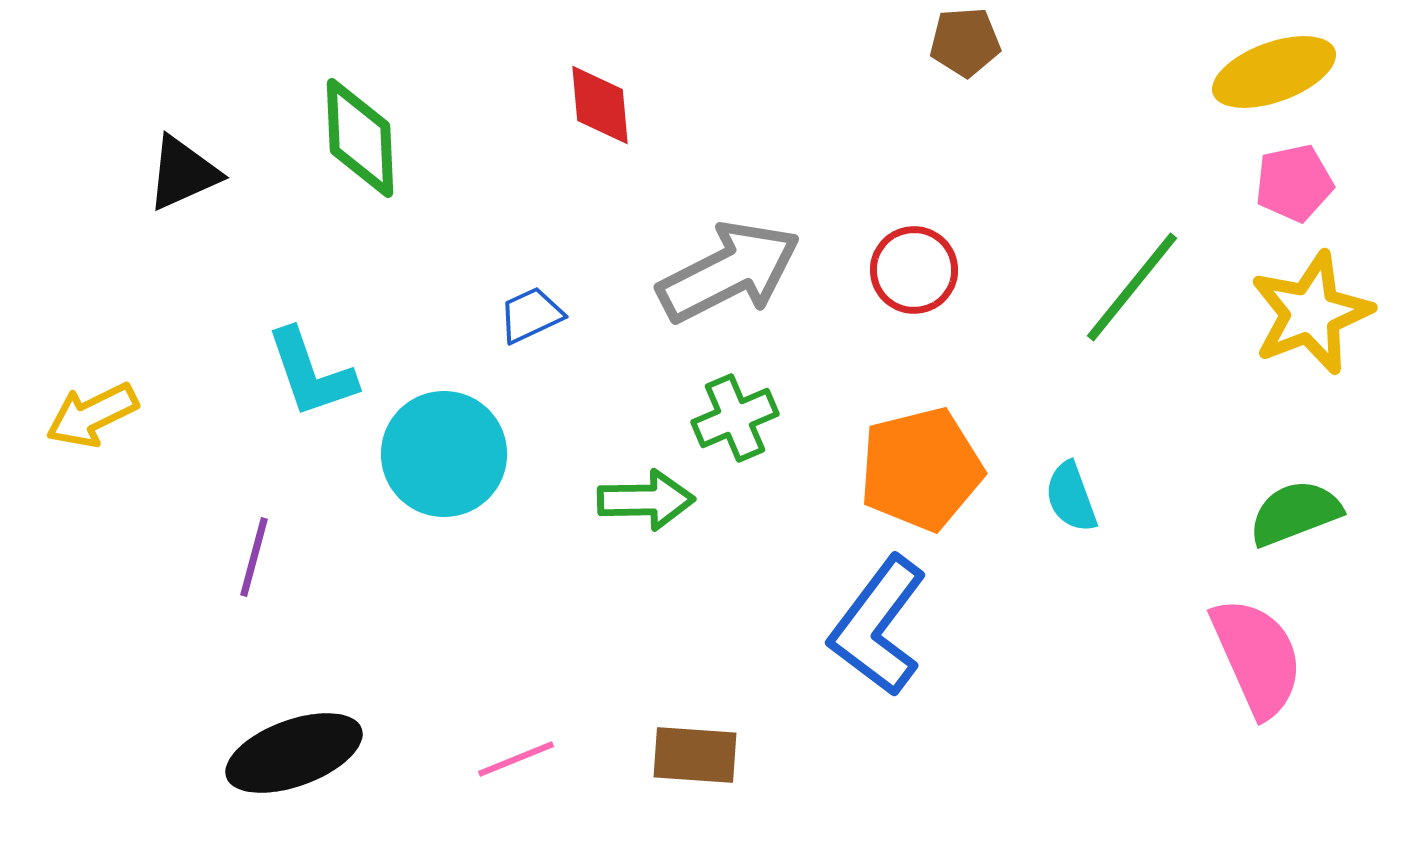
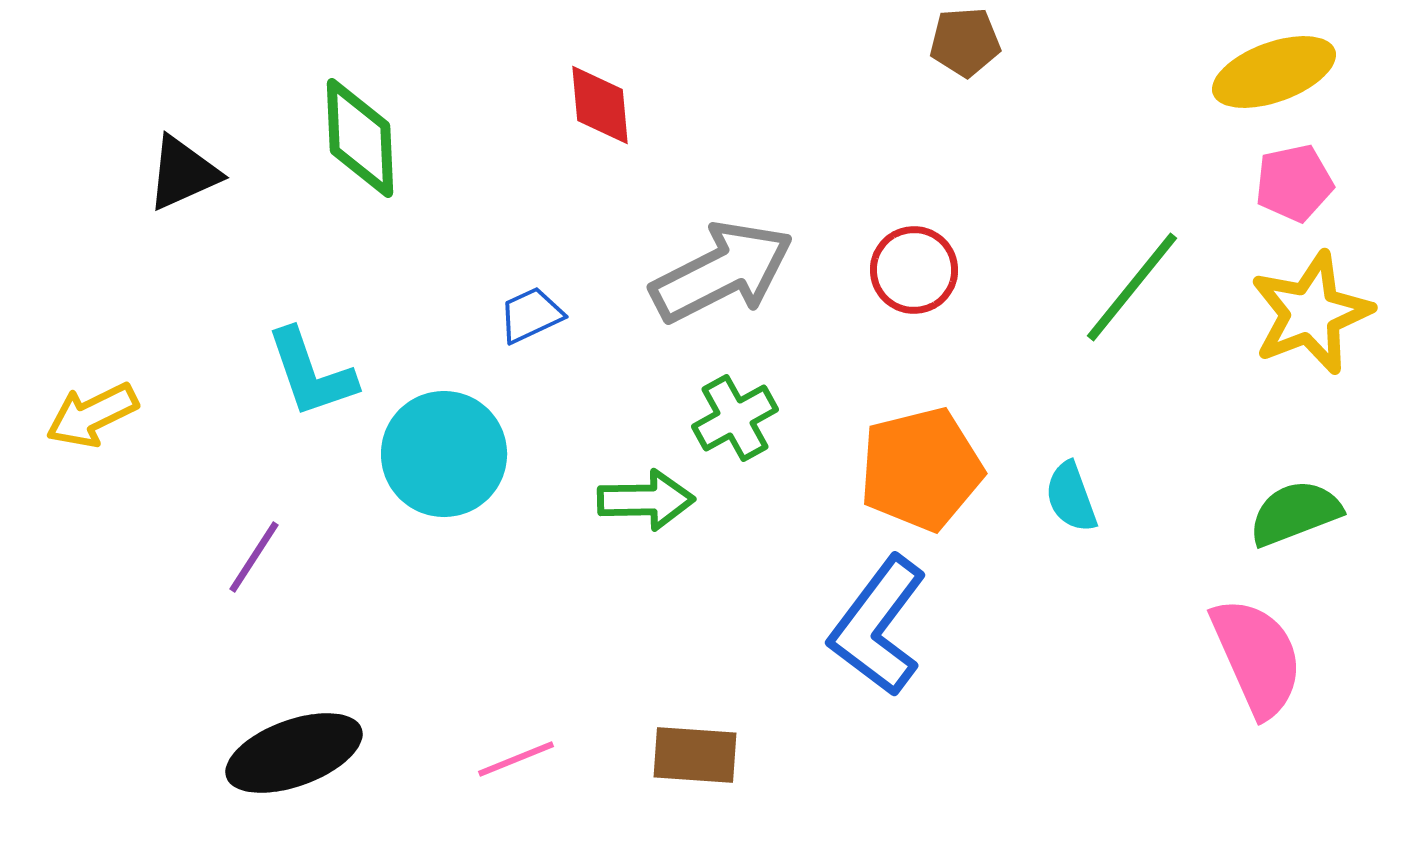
gray arrow: moved 7 px left
green cross: rotated 6 degrees counterclockwise
purple line: rotated 18 degrees clockwise
